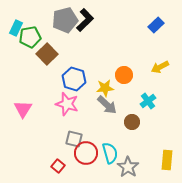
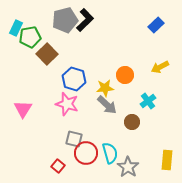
orange circle: moved 1 px right
